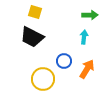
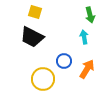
green arrow: rotated 77 degrees clockwise
cyan arrow: rotated 16 degrees counterclockwise
